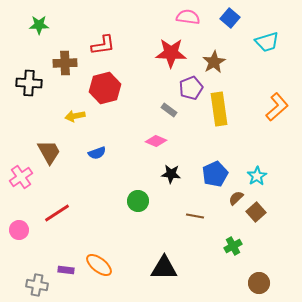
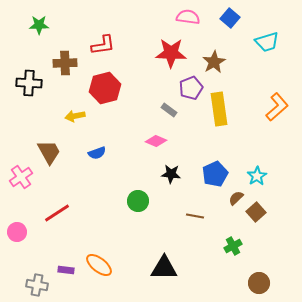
pink circle: moved 2 px left, 2 px down
